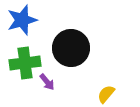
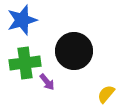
black circle: moved 3 px right, 3 px down
